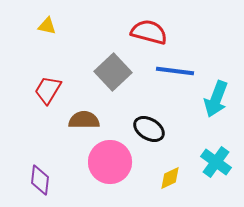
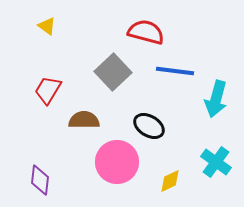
yellow triangle: rotated 24 degrees clockwise
red semicircle: moved 3 px left
cyan arrow: rotated 6 degrees counterclockwise
black ellipse: moved 3 px up
pink circle: moved 7 px right
yellow diamond: moved 3 px down
